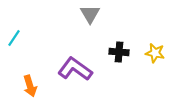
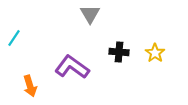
yellow star: rotated 24 degrees clockwise
purple L-shape: moved 3 px left, 2 px up
